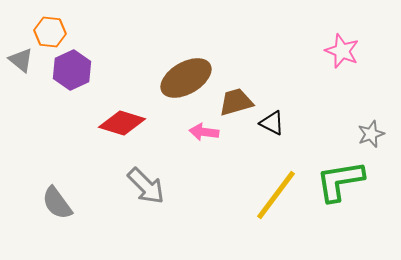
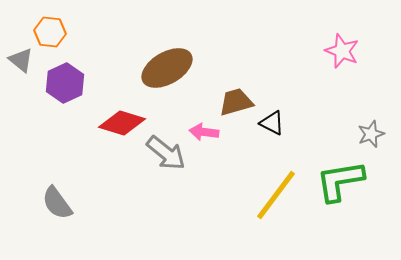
purple hexagon: moved 7 px left, 13 px down
brown ellipse: moved 19 px left, 10 px up
gray arrow: moved 20 px right, 33 px up; rotated 6 degrees counterclockwise
